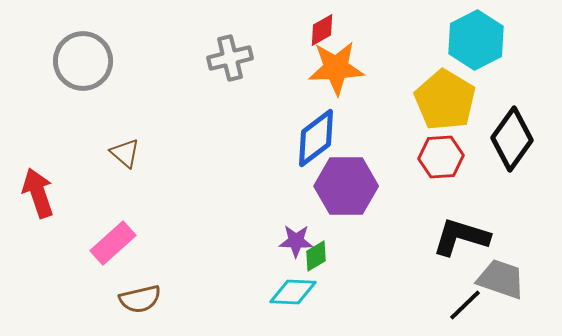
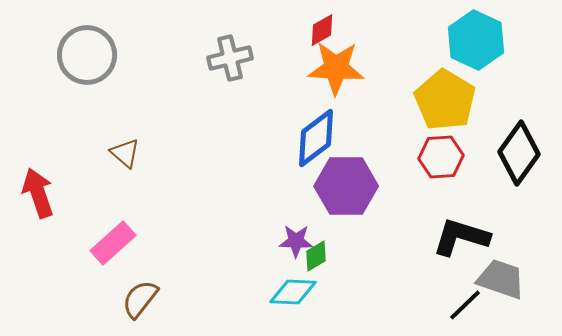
cyan hexagon: rotated 8 degrees counterclockwise
gray circle: moved 4 px right, 6 px up
orange star: rotated 6 degrees clockwise
black diamond: moved 7 px right, 14 px down
brown semicircle: rotated 141 degrees clockwise
